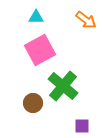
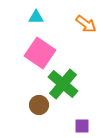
orange arrow: moved 4 px down
pink square: moved 3 px down; rotated 28 degrees counterclockwise
green cross: moved 2 px up
brown circle: moved 6 px right, 2 px down
